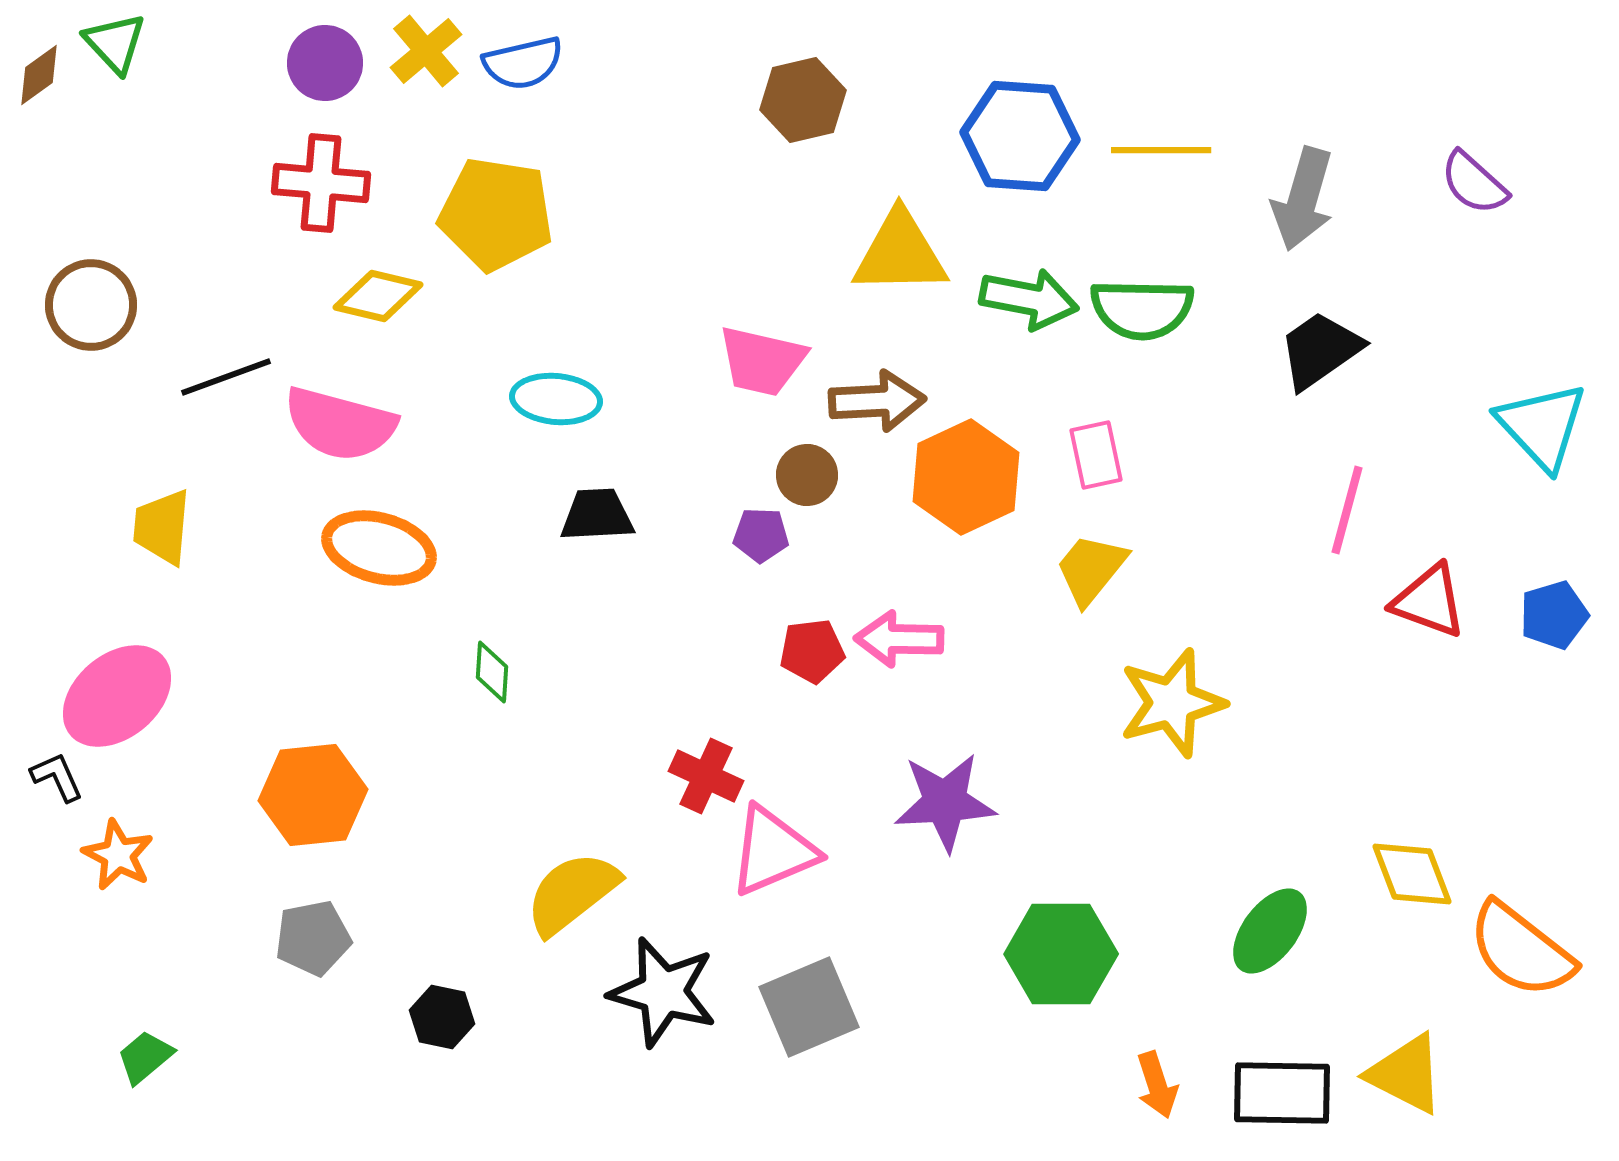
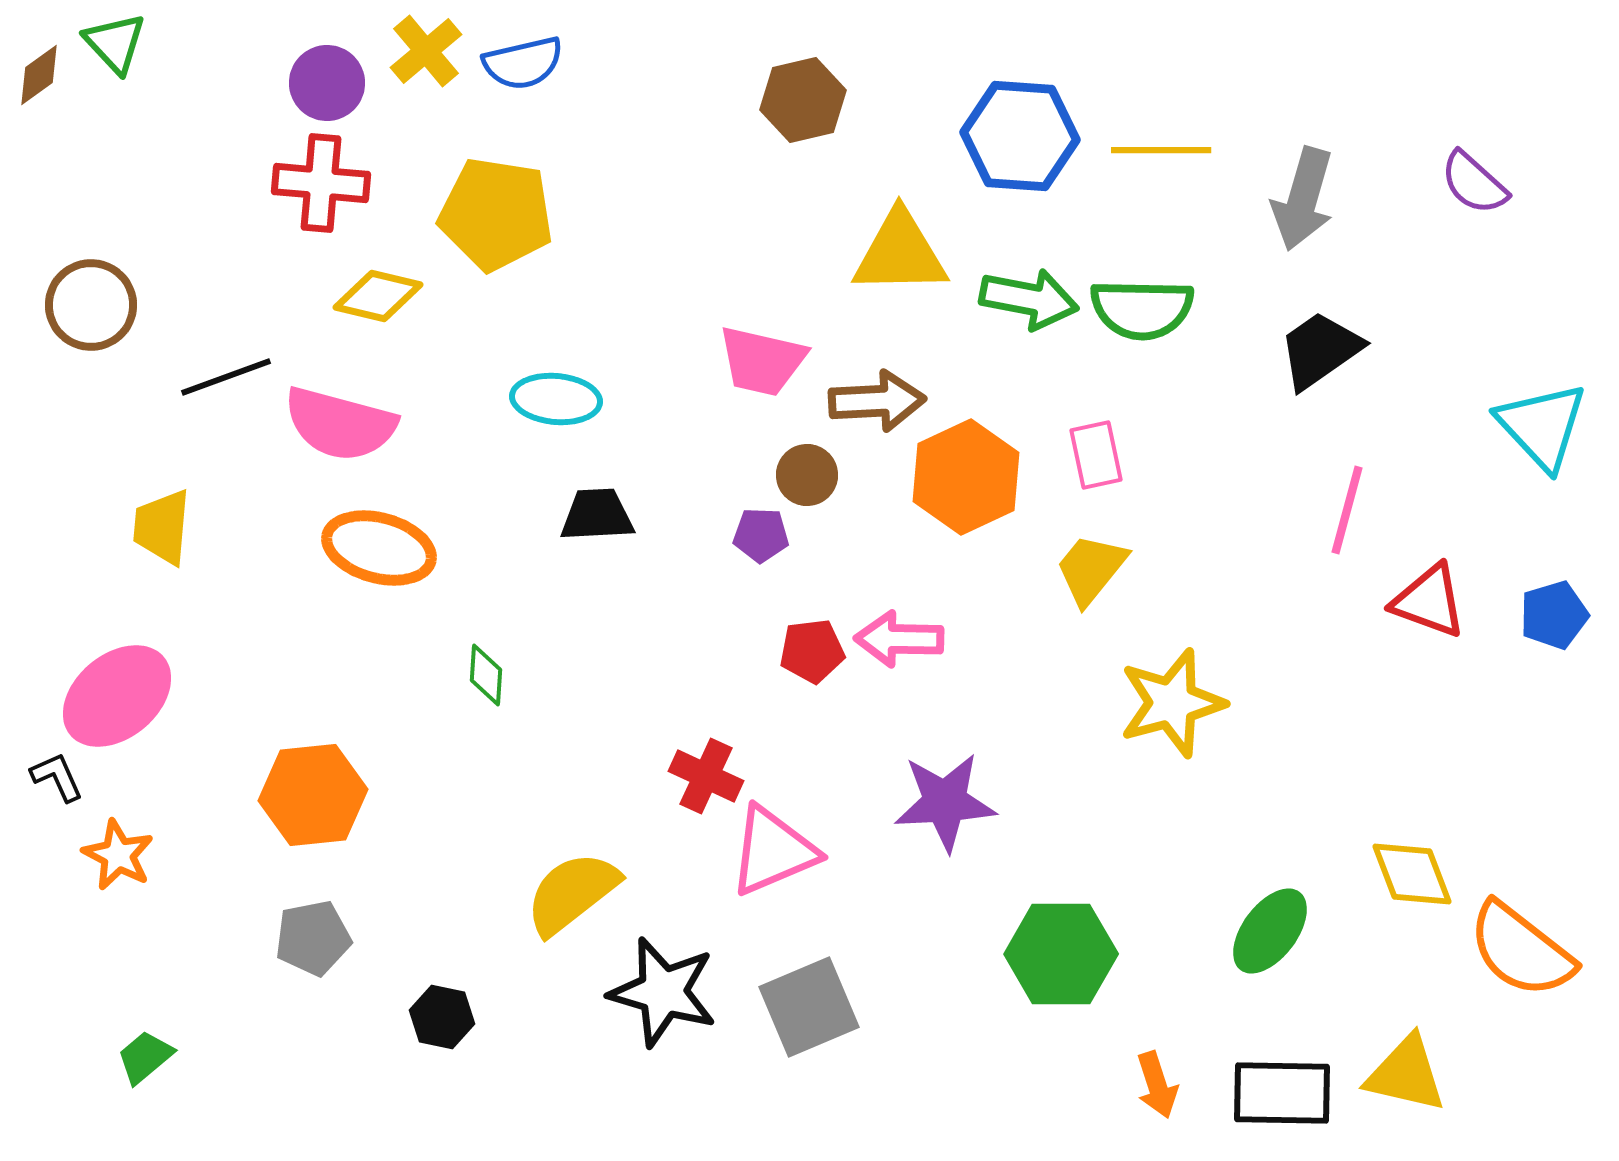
purple circle at (325, 63): moved 2 px right, 20 px down
green diamond at (492, 672): moved 6 px left, 3 px down
yellow triangle at (1406, 1074): rotated 14 degrees counterclockwise
